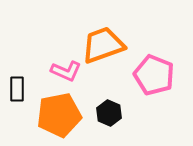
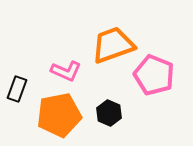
orange trapezoid: moved 10 px right
black rectangle: rotated 20 degrees clockwise
